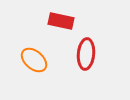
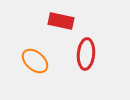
orange ellipse: moved 1 px right, 1 px down
